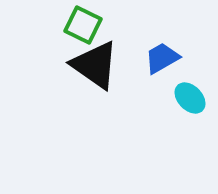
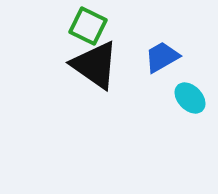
green square: moved 5 px right, 1 px down
blue trapezoid: moved 1 px up
